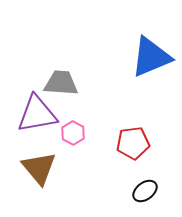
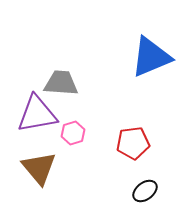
pink hexagon: rotated 15 degrees clockwise
